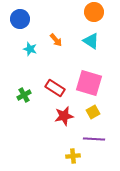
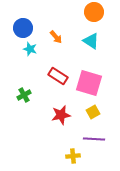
blue circle: moved 3 px right, 9 px down
orange arrow: moved 3 px up
red rectangle: moved 3 px right, 12 px up
red star: moved 3 px left, 1 px up
